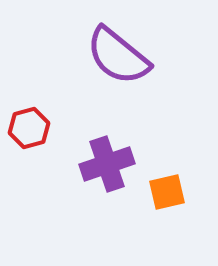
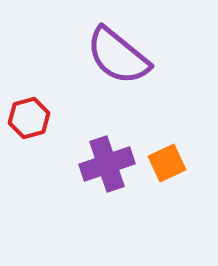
red hexagon: moved 10 px up
orange square: moved 29 px up; rotated 12 degrees counterclockwise
